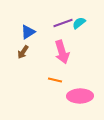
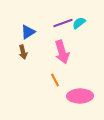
brown arrow: rotated 48 degrees counterclockwise
orange line: rotated 48 degrees clockwise
